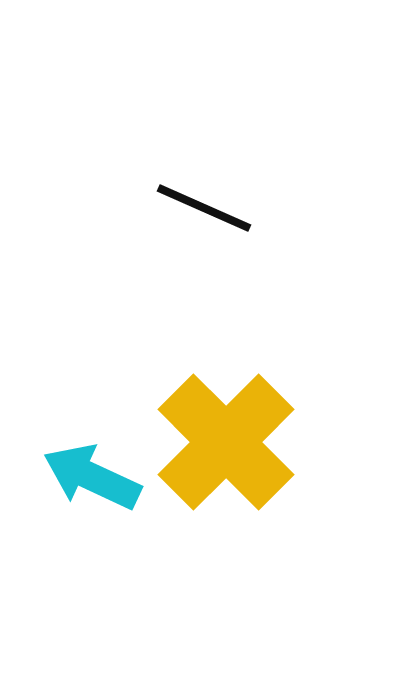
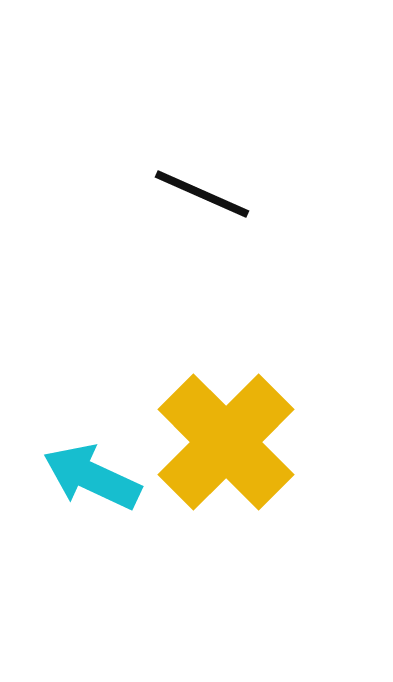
black line: moved 2 px left, 14 px up
